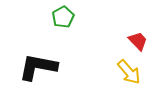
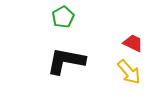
red trapezoid: moved 5 px left, 2 px down; rotated 20 degrees counterclockwise
black L-shape: moved 28 px right, 6 px up
